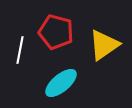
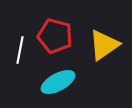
red pentagon: moved 1 px left, 4 px down
cyan ellipse: moved 3 px left, 1 px up; rotated 12 degrees clockwise
